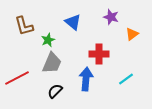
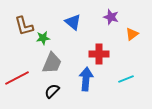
green star: moved 5 px left, 2 px up; rotated 16 degrees clockwise
cyan line: rotated 14 degrees clockwise
black semicircle: moved 3 px left
